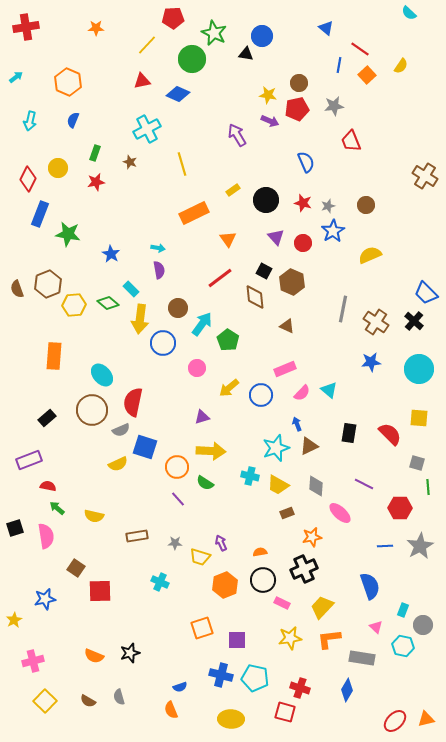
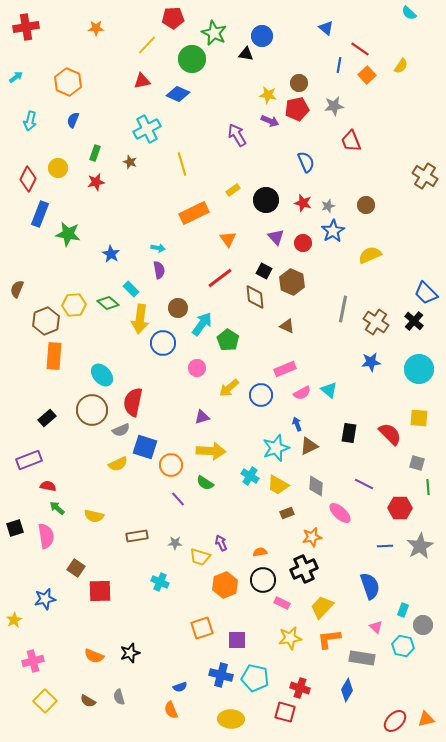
brown hexagon at (48, 284): moved 2 px left, 37 px down
brown semicircle at (17, 289): rotated 42 degrees clockwise
pink semicircle at (302, 393): rotated 18 degrees clockwise
orange circle at (177, 467): moved 6 px left, 2 px up
cyan cross at (250, 476): rotated 18 degrees clockwise
